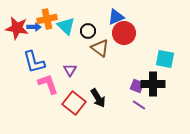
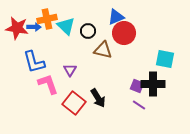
brown triangle: moved 3 px right, 2 px down; rotated 24 degrees counterclockwise
